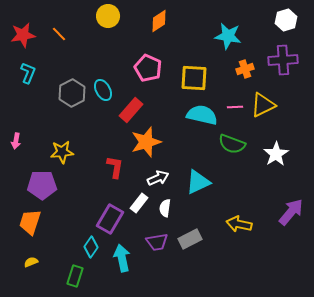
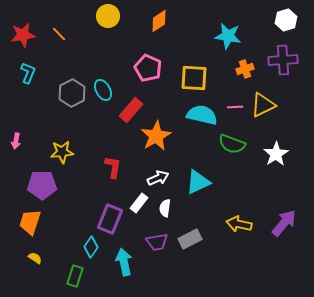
orange star: moved 10 px right, 6 px up; rotated 12 degrees counterclockwise
red L-shape: moved 2 px left
purple arrow: moved 7 px left, 11 px down
purple rectangle: rotated 8 degrees counterclockwise
cyan arrow: moved 2 px right, 4 px down
yellow semicircle: moved 4 px right, 4 px up; rotated 56 degrees clockwise
